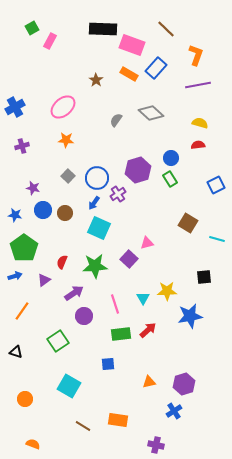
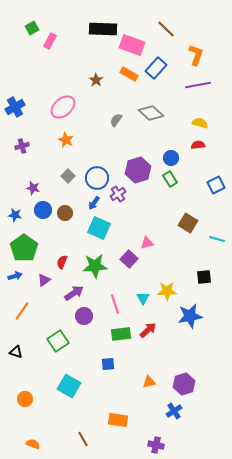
orange star at (66, 140): rotated 21 degrees clockwise
brown line at (83, 426): moved 13 px down; rotated 28 degrees clockwise
